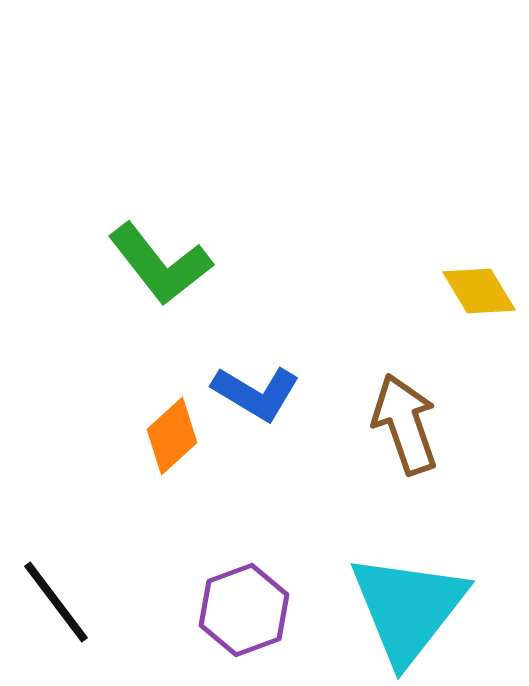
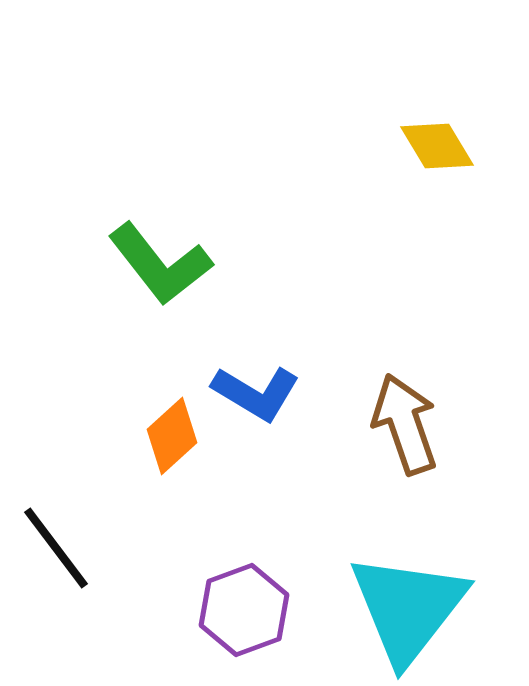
yellow diamond: moved 42 px left, 145 px up
black line: moved 54 px up
